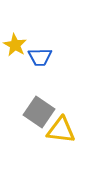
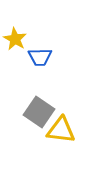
yellow star: moved 6 px up
